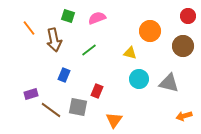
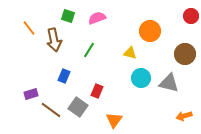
red circle: moved 3 px right
brown circle: moved 2 px right, 8 px down
green line: rotated 21 degrees counterclockwise
blue rectangle: moved 1 px down
cyan circle: moved 2 px right, 1 px up
gray square: rotated 24 degrees clockwise
